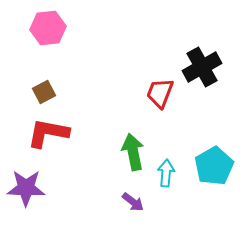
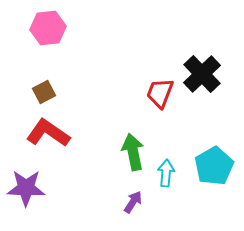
black cross: moved 7 px down; rotated 15 degrees counterclockwise
red L-shape: rotated 24 degrees clockwise
purple arrow: rotated 95 degrees counterclockwise
